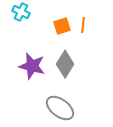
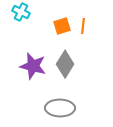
orange line: moved 1 px down
purple star: moved 1 px right
gray ellipse: rotated 36 degrees counterclockwise
